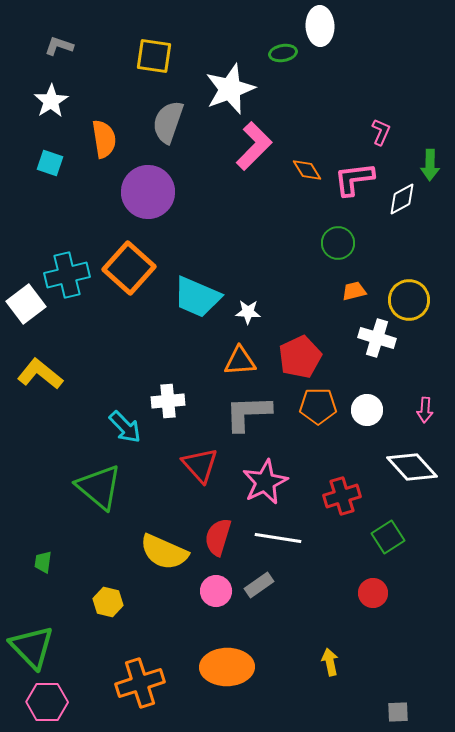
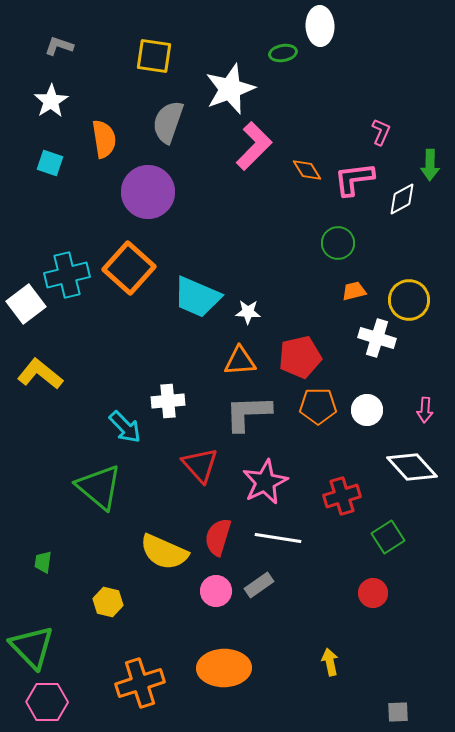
red pentagon at (300, 357): rotated 12 degrees clockwise
orange ellipse at (227, 667): moved 3 px left, 1 px down
